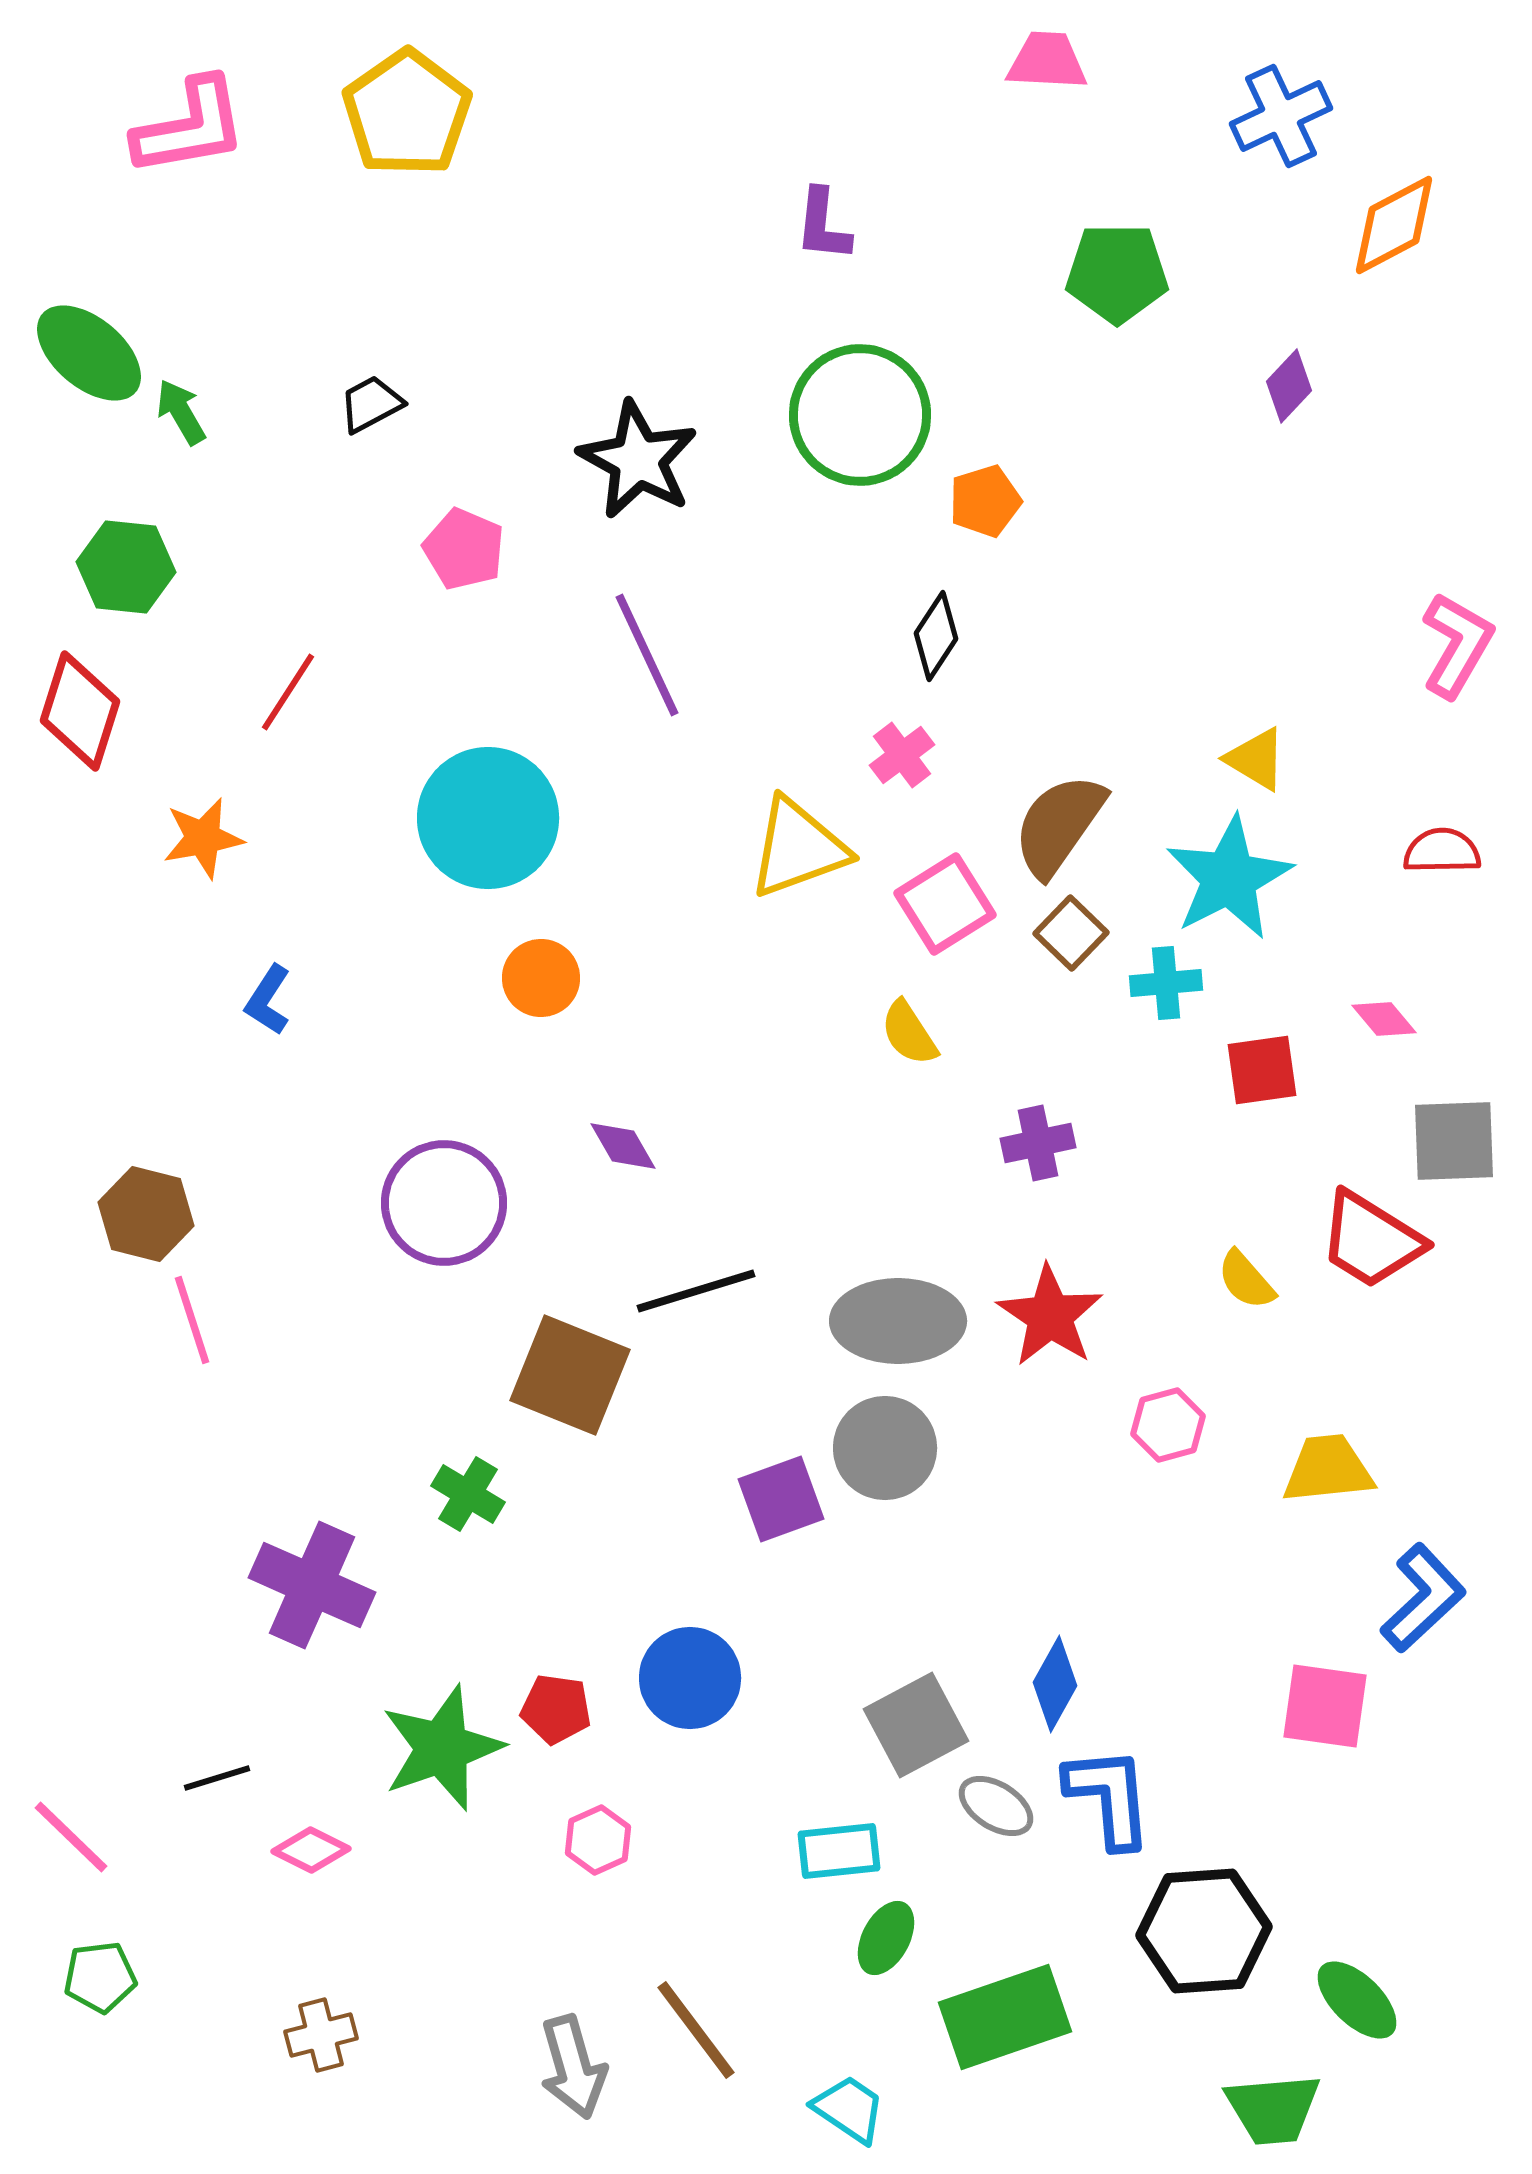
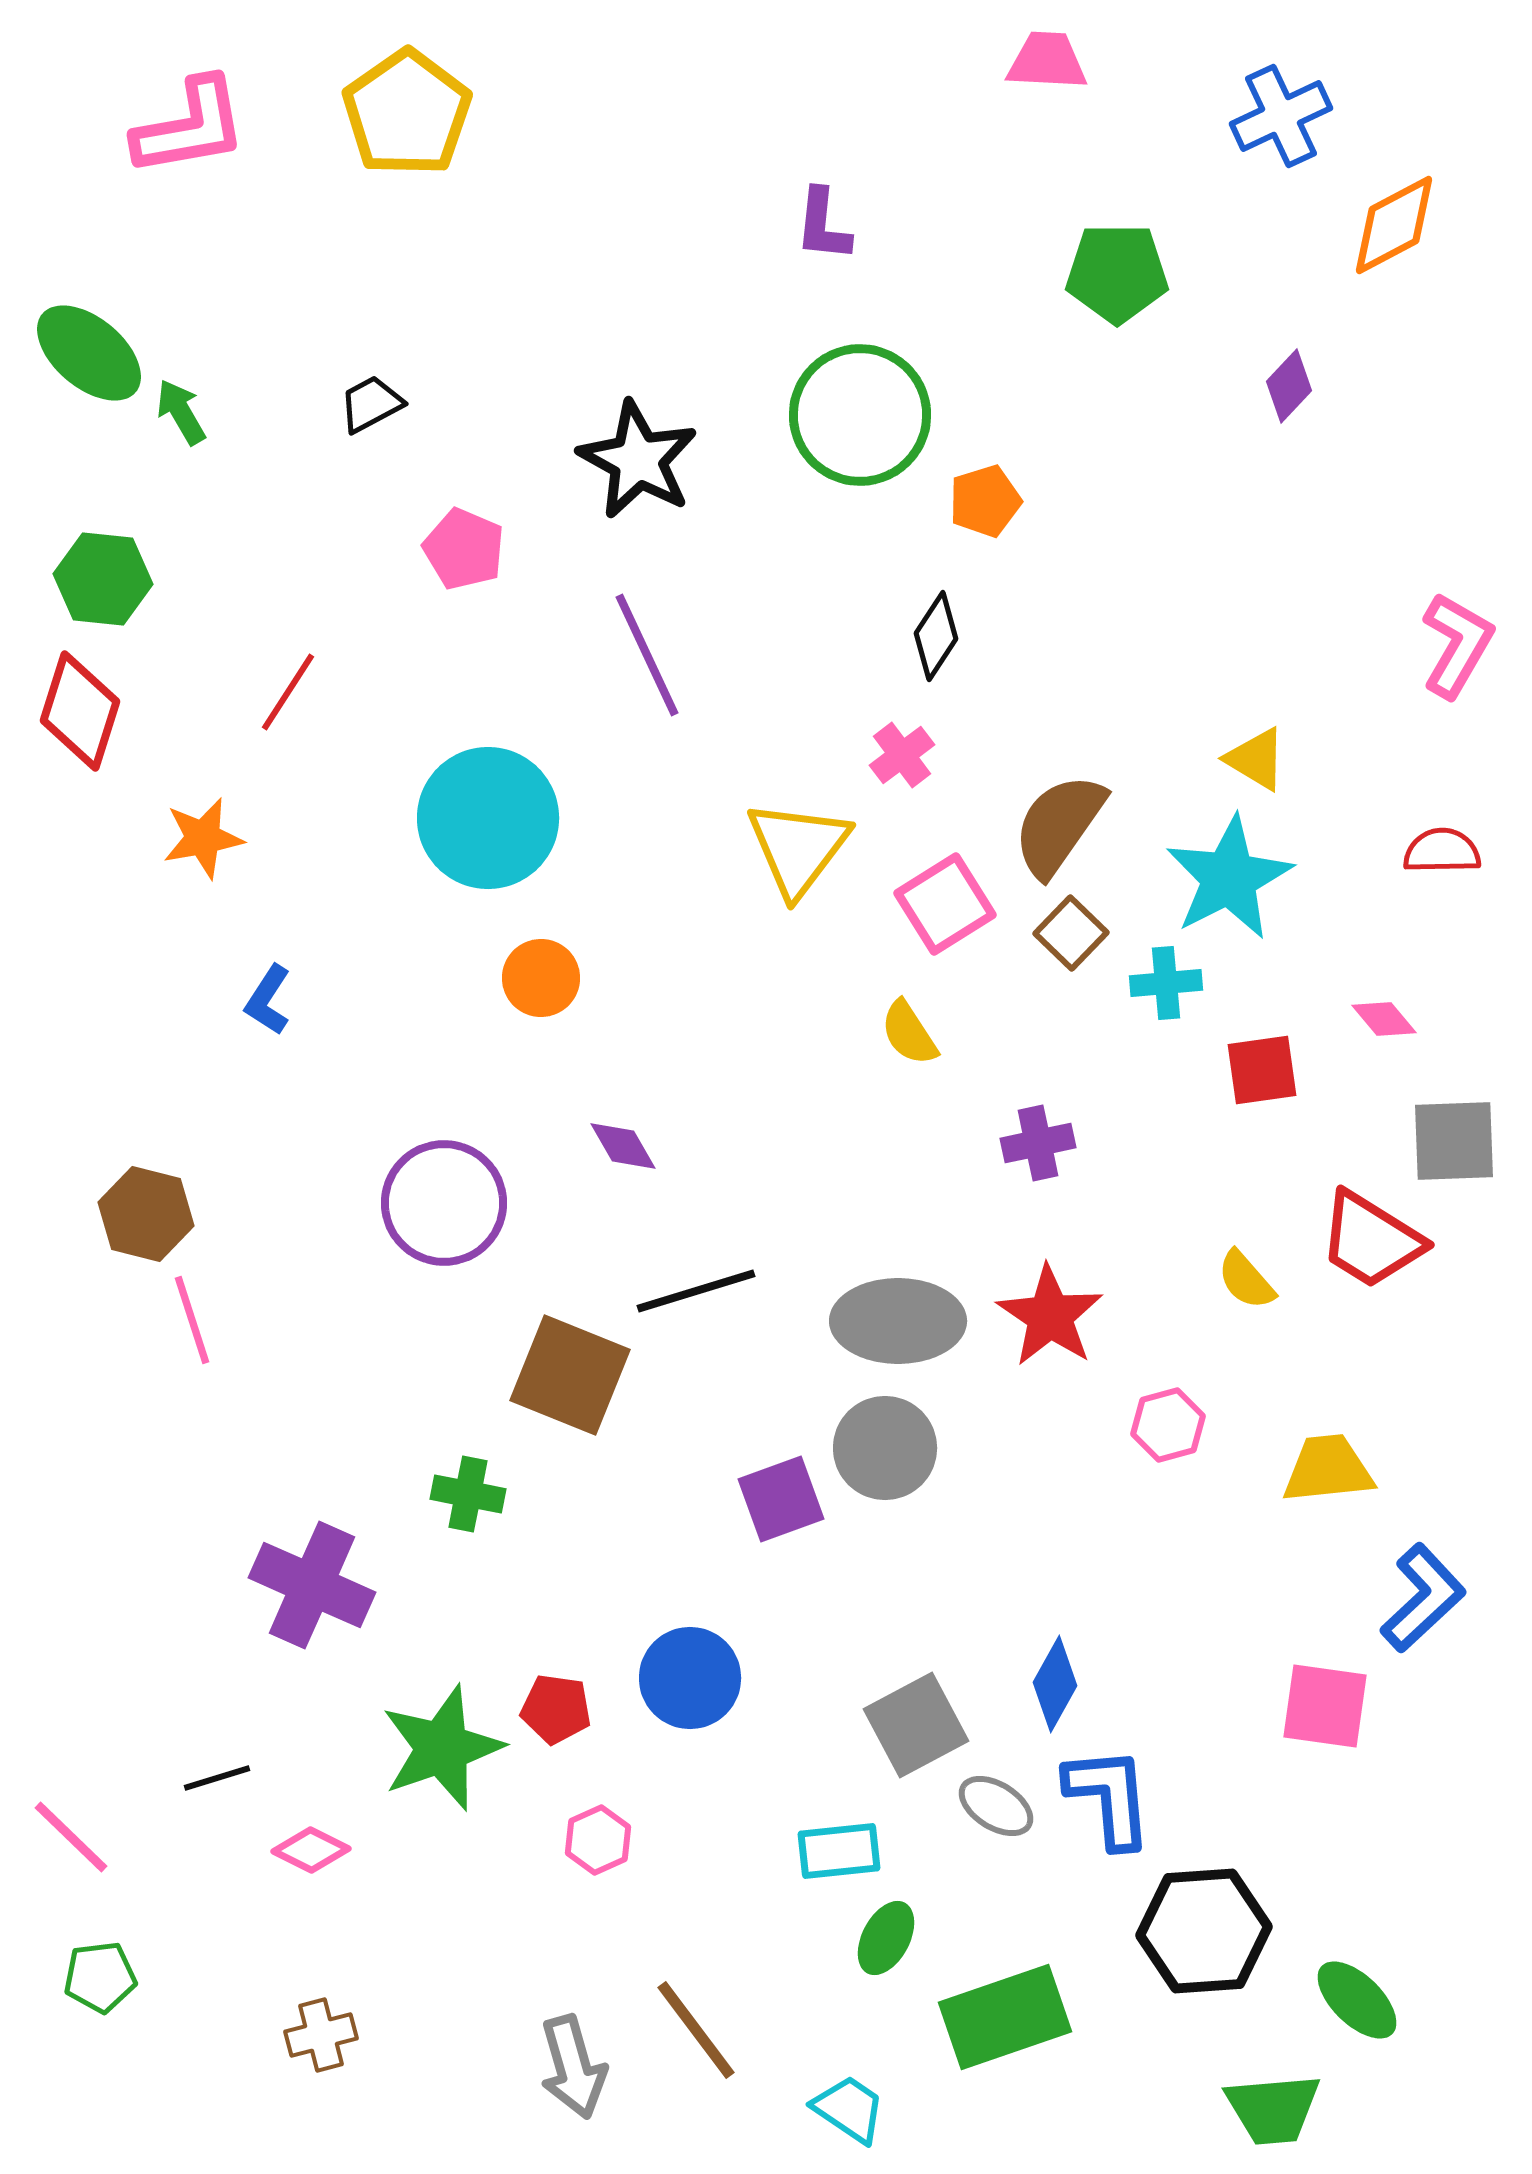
green hexagon at (126, 567): moved 23 px left, 12 px down
yellow triangle at (798, 848): rotated 33 degrees counterclockwise
green cross at (468, 1494): rotated 20 degrees counterclockwise
